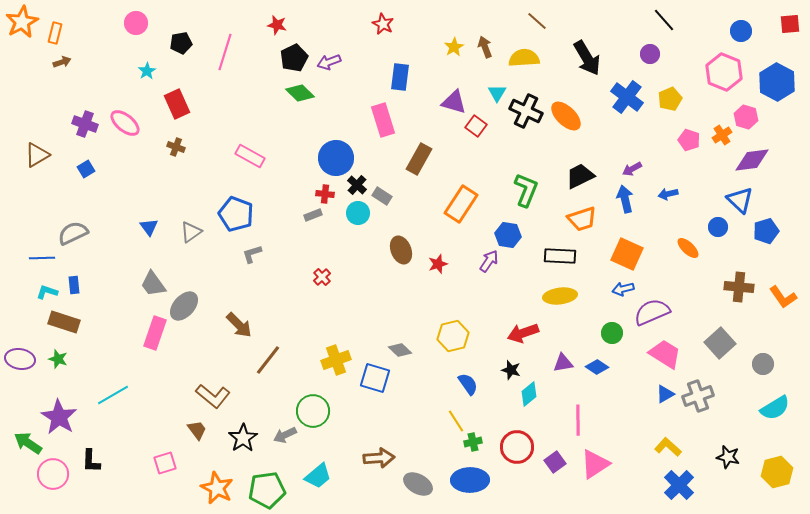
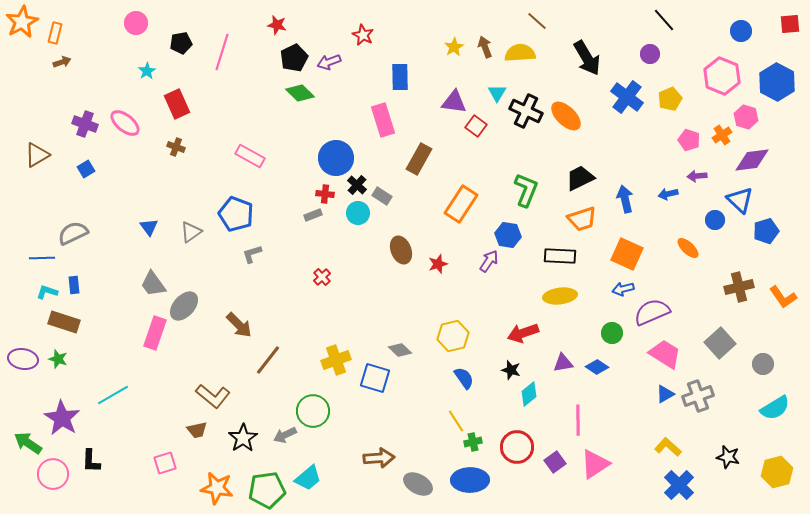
red star at (383, 24): moved 20 px left, 11 px down
pink line at (225, 52): moved 3 px left
yellow semicircle at (524, 58): moved 4 px left, 5 px up
pink hexagon at (724, 72): moved 2 px left, 4 px down
blue rectangle at (400, 77): rotated 8 degrees counterclockwise
purple triangle at (454, 102): rotated 8 degrees counterclockwise
purple arrow at (632, 169): moved 65 px right, 7 px down; rotated 24 degrees clockwise
black trapezoid at (580, 176): moved 2 px down
blue circle at (718, 227): moved 3 px left, 7 px up
brown cross at (739, 287): rotated 20 degrees counterclockwise
purple ellipse at (20, 359): moved 3 px right
blue semicircle at (468, 384): moved 4 px left, 6 px up
purple star at (59, 417): moved 3 px right, 1 px down
brown trapezoid at (197, 430): rotated 115 degrees clockwise
cyan trapezoid at (318, 476): moved 10 px left, 2 px down
orange star at (217, 488): rotated 16 degrees counterclockwise
